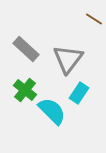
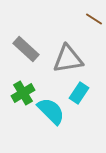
gray triangle: rotated 44 degrees clockwise
green cross: moved 2 px left, 3 px down; rotated 20 degrees clockwise
cyan semicircle: moved 1 px left
